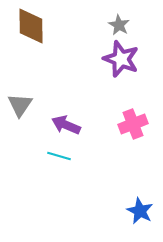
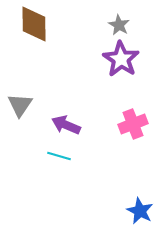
brown diamond: moved 3 px right, 2 px up
purple star: rotated 12 degrees clockwise
